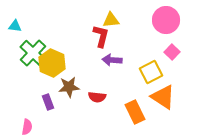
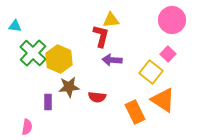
pink circle: moved 6 px right
pink square: moved 4 px left, 2 px down
yellow hexagon: moved 7 px right, 4 px up
yellow square: rotated 25 degrees counterclockwise
orange triangle: moved 3 px down
purple rectangle: rotated 21 degrees clockwise
